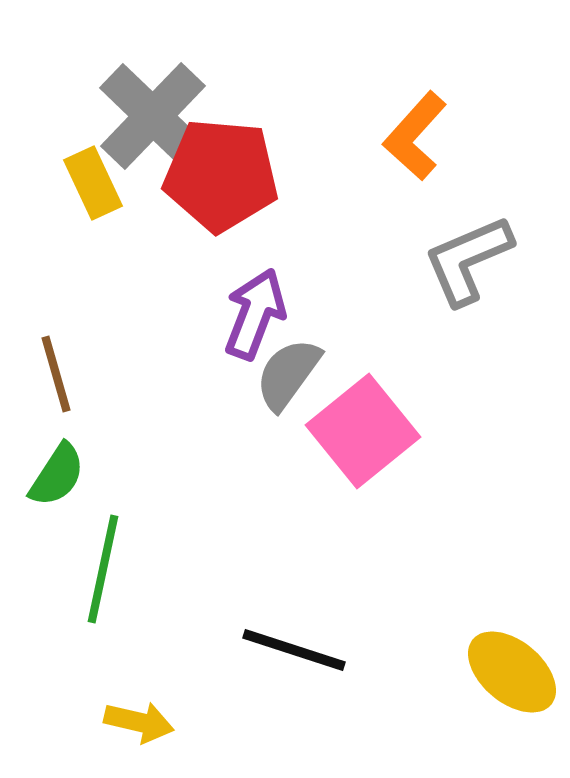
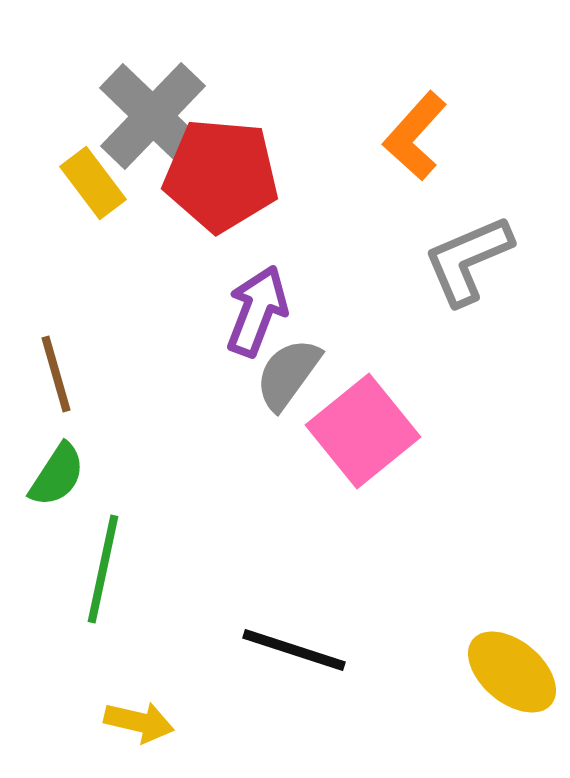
yellow rectangle: rotated 12 degrees counterclockwise
purple arrow: moved 2 px right, 3 px up
